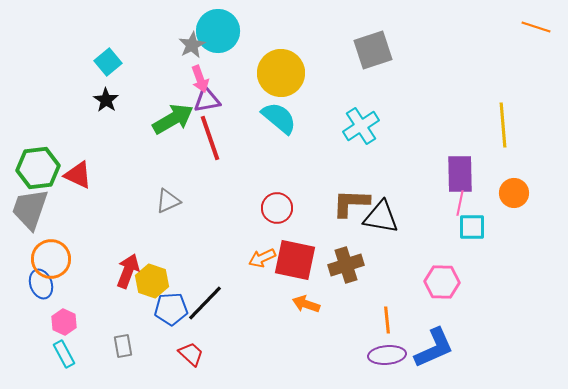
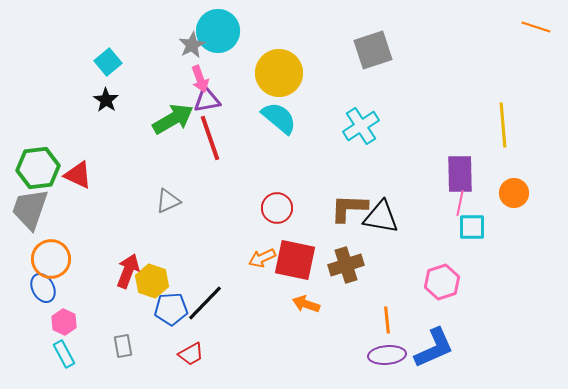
yellow circle at (281, 73): moved 2 px left
brown L-shape at (351, 203): moved 2 px left, 5 px down
pink hexagon at (442, 282): rotated 20 degrees counterclockwise
blue ellipse at (41, 284): moved 2 px right, 4 px down; rotated 8 degrees counterclockwise
red trapezoid at (191, 354): rotated 108 degrees clockwise
